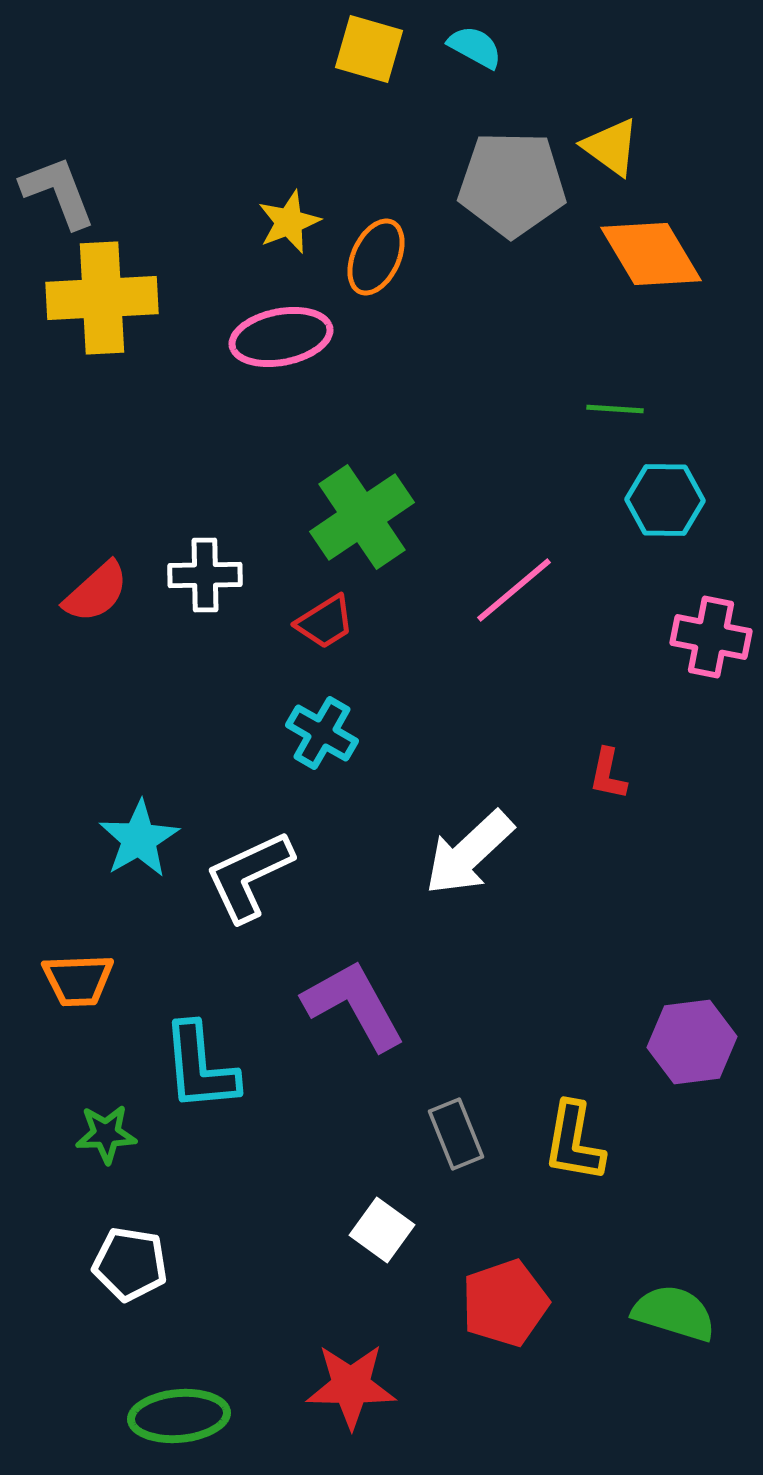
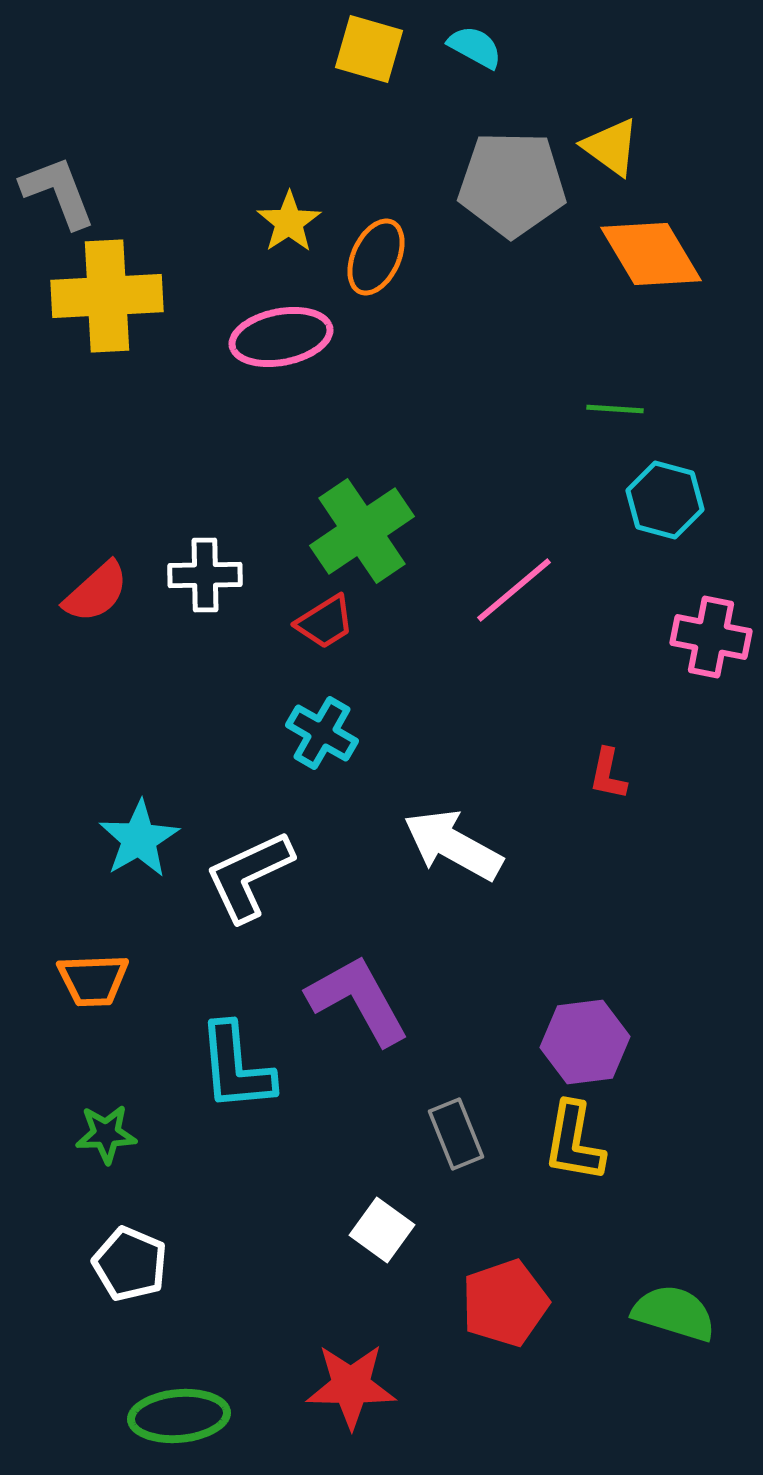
yellow star: rotated 12 degrees counterclockwise
yellow cross: moved 5 px right, 2 px up
cyan hexagon: rotated 14 degrees clockwise
green cross: moved 14 px down
white arrow: moved 16 px left, 8 px up; rotated 72 degrees clockwise
orange trapezoid: moved 15 px right
purple L-shape: moved 4 px right, 5 px up
purple hexagon: moved 107 px left
cyan L-shape: moved 36 px right
white pentagon: rotated 14 degrees clockwise
